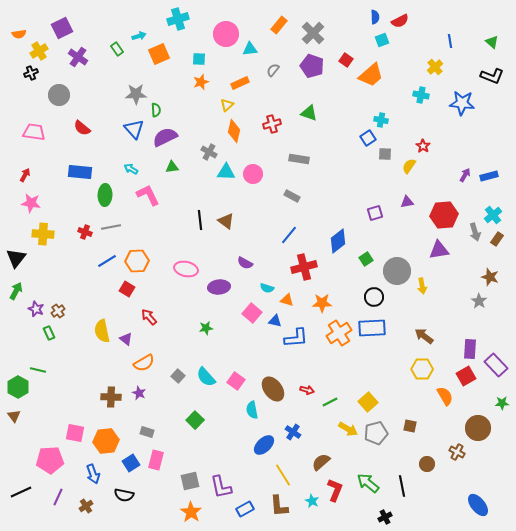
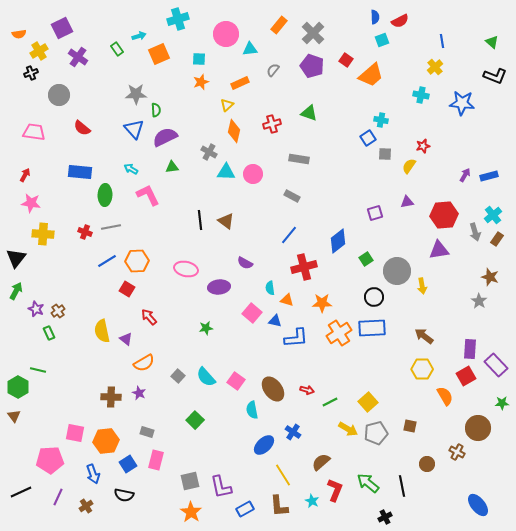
blue line at (450, 41): moved 8 px left
black L-shape at (492, 76): moved 3 px right
red star at (423, 146): rotated 24 degrees clockwise
cyan semicircle at (267, 288): moved 3 px right; rotated 64 degrees clockwise
blue square at (131, 463): moved 3 px left, 1 px down
